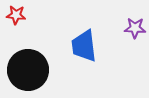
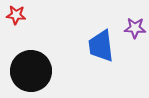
blue trapezoid: moved 17 px right
black circle: moved 3 px right, 1 px down
